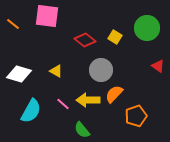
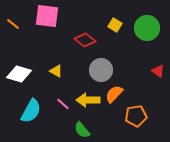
yellow square: moved 12 px up
red triangle: moved 5 px down
orange pentagon: rotated 10 degrees clockwise
